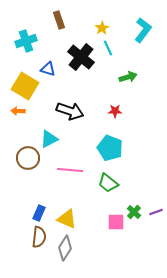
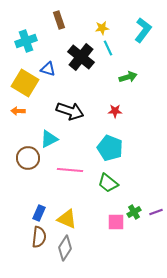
yellow star: rotated 24 degrees clockwise
yellow square: moved 3 px up
green cross: rotated 16 degrees clockwise
